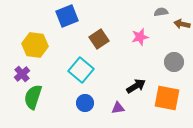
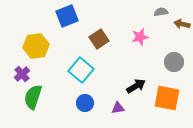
yellow hexagon: moved 1 px right, 1 px down; rotated 15 degrees counterclockwise
